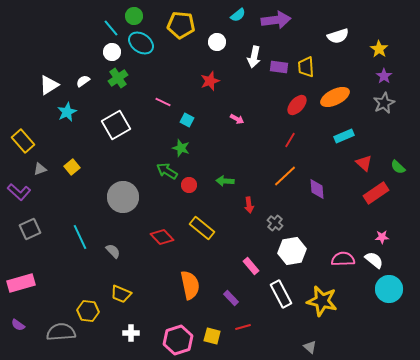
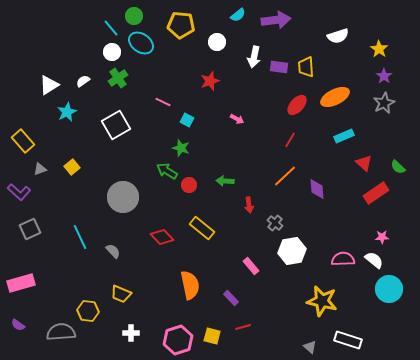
white rectangle at (281, 294): moved 67 px right, 46 px down; rotated 44 degrees counterclockwise
